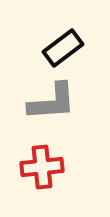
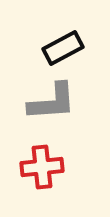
black rectangle: rotated 9 degrees clockwise
